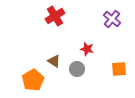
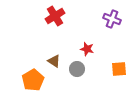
purple cross: rotated 18 degrees counterclockwise
